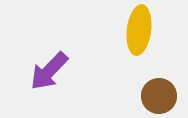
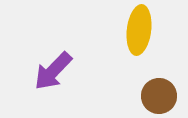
purple arrow: moved 4 px right
